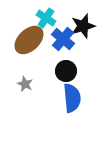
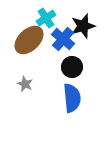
cyan cross: rotated 24 degrees clockwise
black circle: moved 6 px right, 4 px up
